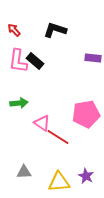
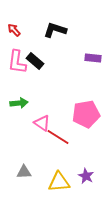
pink L-shape: moved 1 px left, 1 px down
